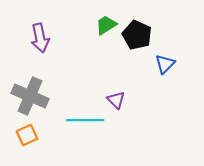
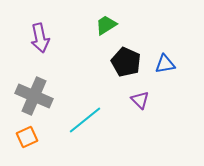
black pentagon: moved 11 px left, 27 px down
blue triangle: rotated 35 degrees clockwise
gray cross: moved 4 px right
purple triangle: moved 24 px right
cyan line: rotated 39 degrees counterclockwise
orange square: moved 2 px down
